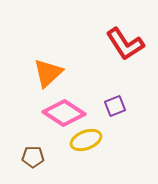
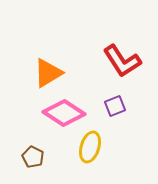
red L-shape: moved 3 px left, 17 px down
orange triangle: rotated 12 degrees clockwise
yellow ellipse: moved 4 px right, 7 px down; rotated 52 degrees counterclockwise
brown pentagon: rotated 25 degrees clockwise
